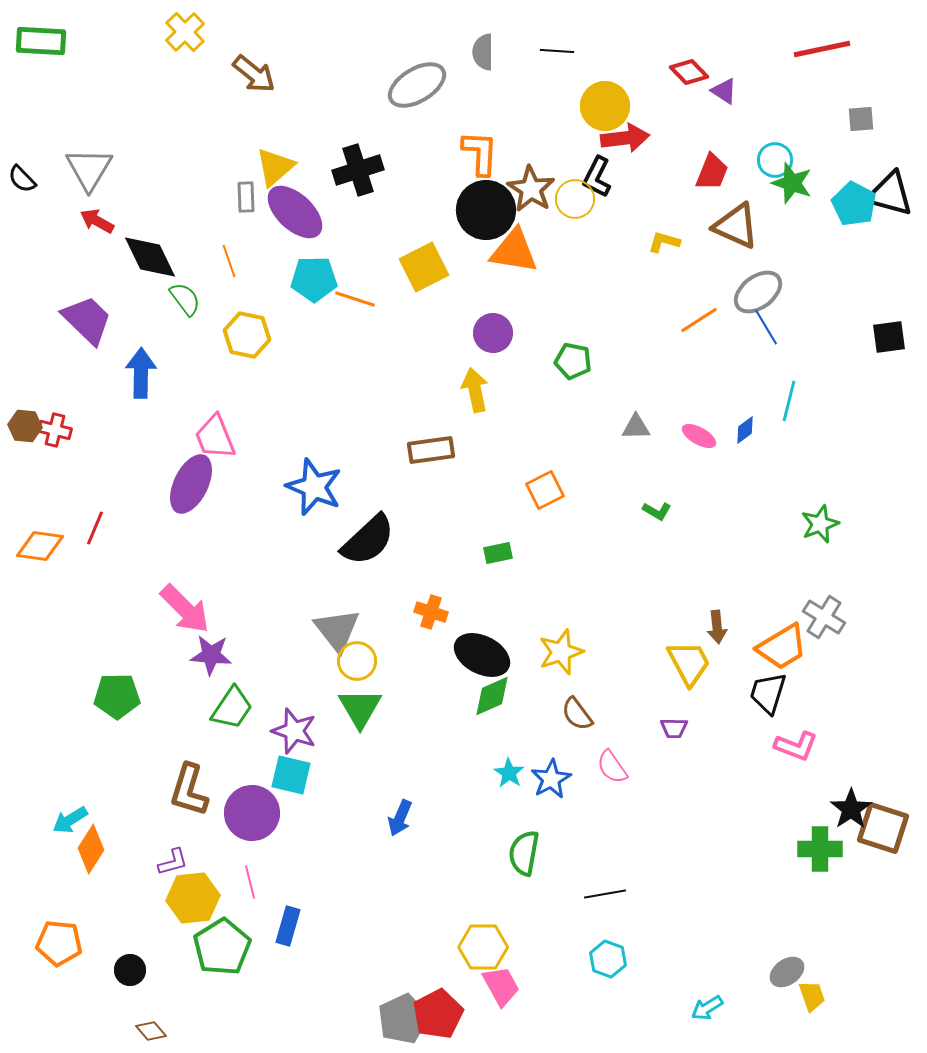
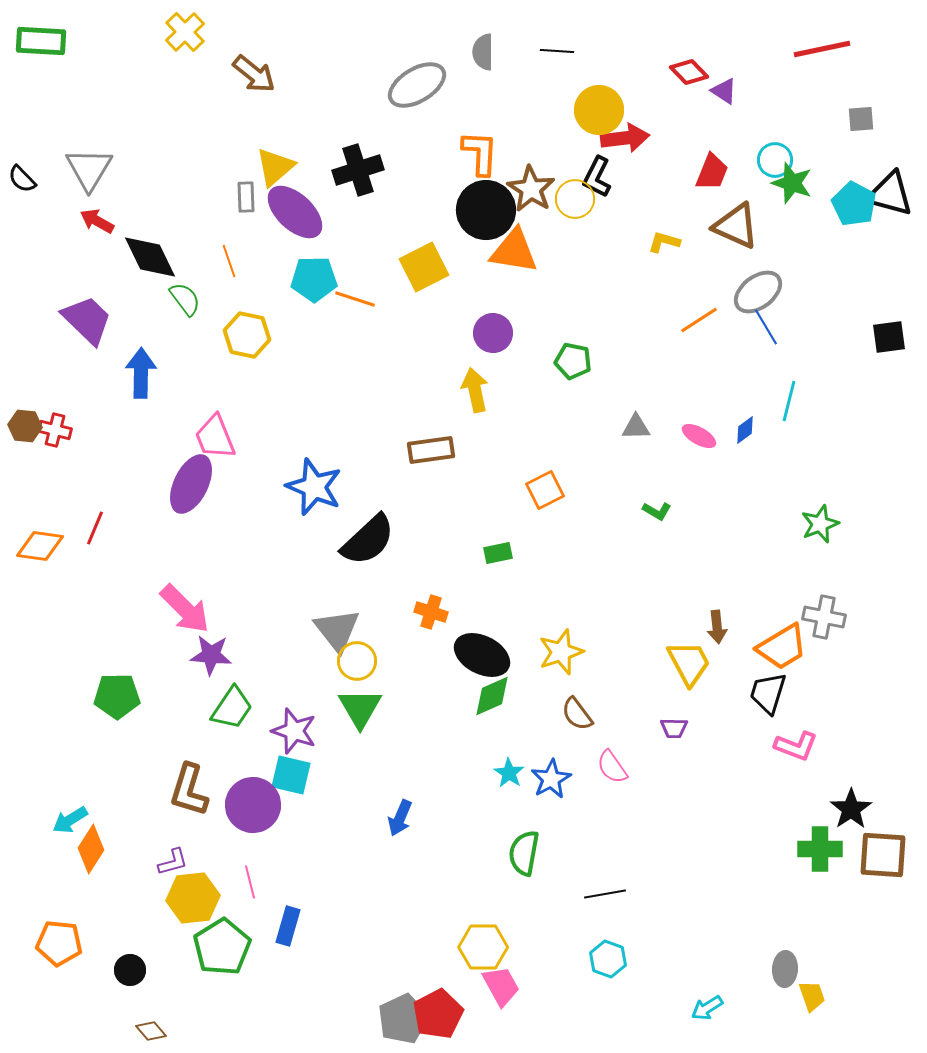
yellow circle at (605, 106): moved 6 px left, 4 px down
gray cross at (824, 617): rotated 21 degrees counterclockwise
purple circle at (252, 813): moved 1 px right, 8 px up
brown square at (883, 828): moved 27 px down; rotated 14 degrees counterclockwise
gray ellipse at (787, 972): moved 2 px left, 3 px up; rotated 52 degrees counterclockwise
